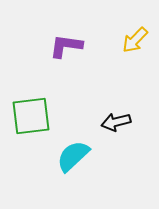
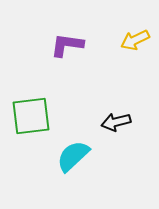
yellow arrow: rotated 20 degrees clockwise
purple L-shape: moved 1 px right, 1 px up
